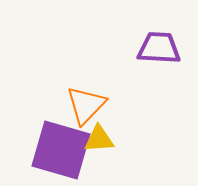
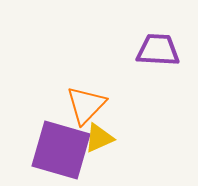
purple trapezoid: moved 1 px left, 2 px down
yellow triangle: moved 1 px up; rotated 20 degrees counterclockwise
